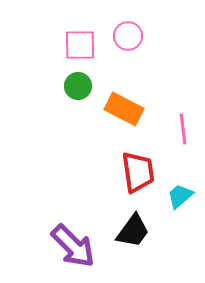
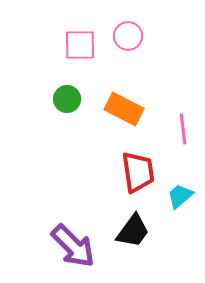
green circle: moved 11 px left, 13 px down
